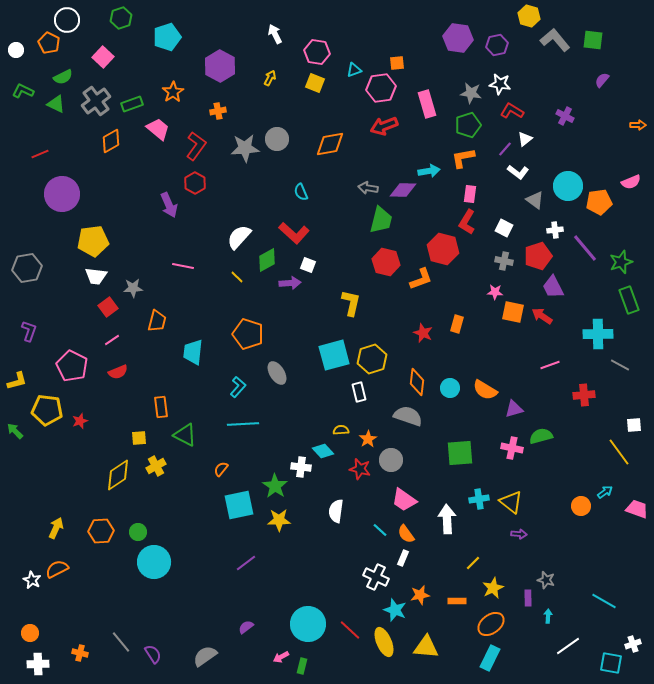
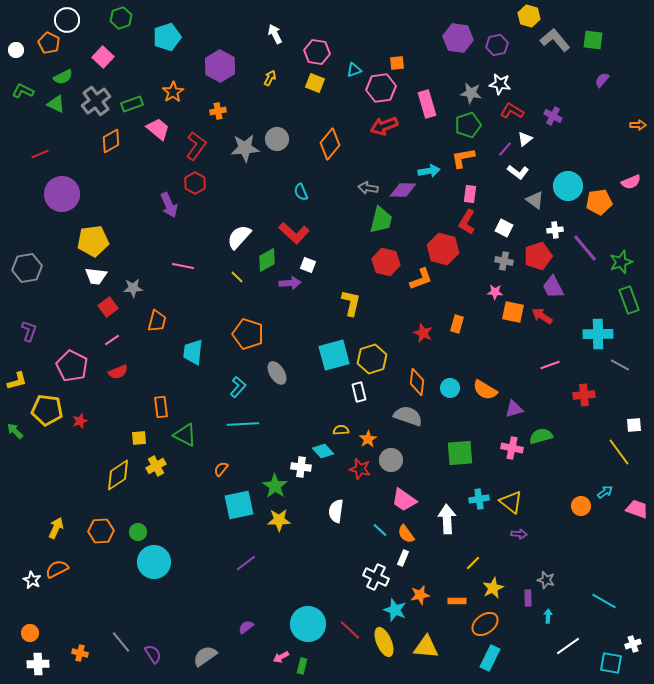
purple cross at (565, 116): moved 12 px left
orange diamond at (330, 144): rotated 40 degrees counterclockwise
orange ellipse at (491, 624): moved 6 px left
